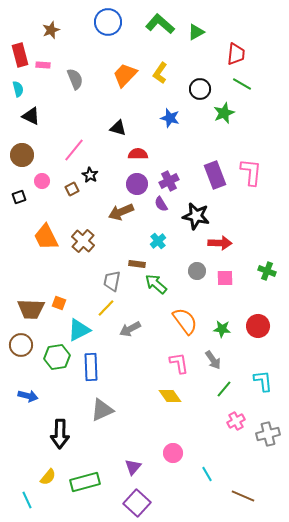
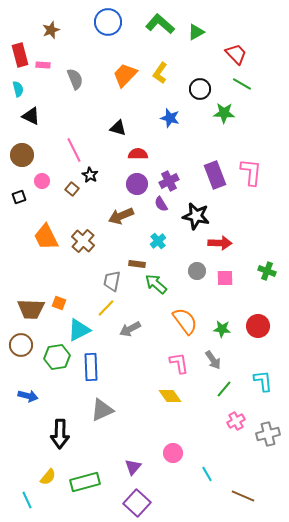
red trapezoid at (236, 54): rotated 50 degrees counterclockwise
green star at (224, 113): rotated 25 degrees clockwise
pink line at (74, 150): rotated 65 degrees counterclockwise
brown square at (72, 189): rotated 24 degrees counterclockwise
brown arrow at (121, 212): moved 4 px down
